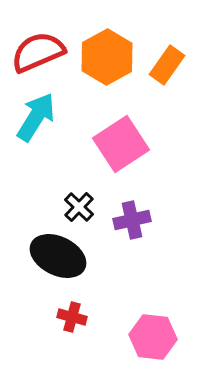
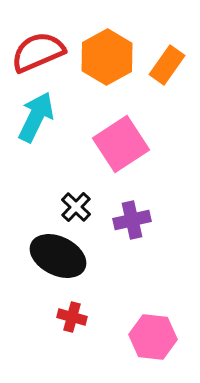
cyan arrow: rotated 6 degrees counterclockwise
black cross: moved 3 px left
